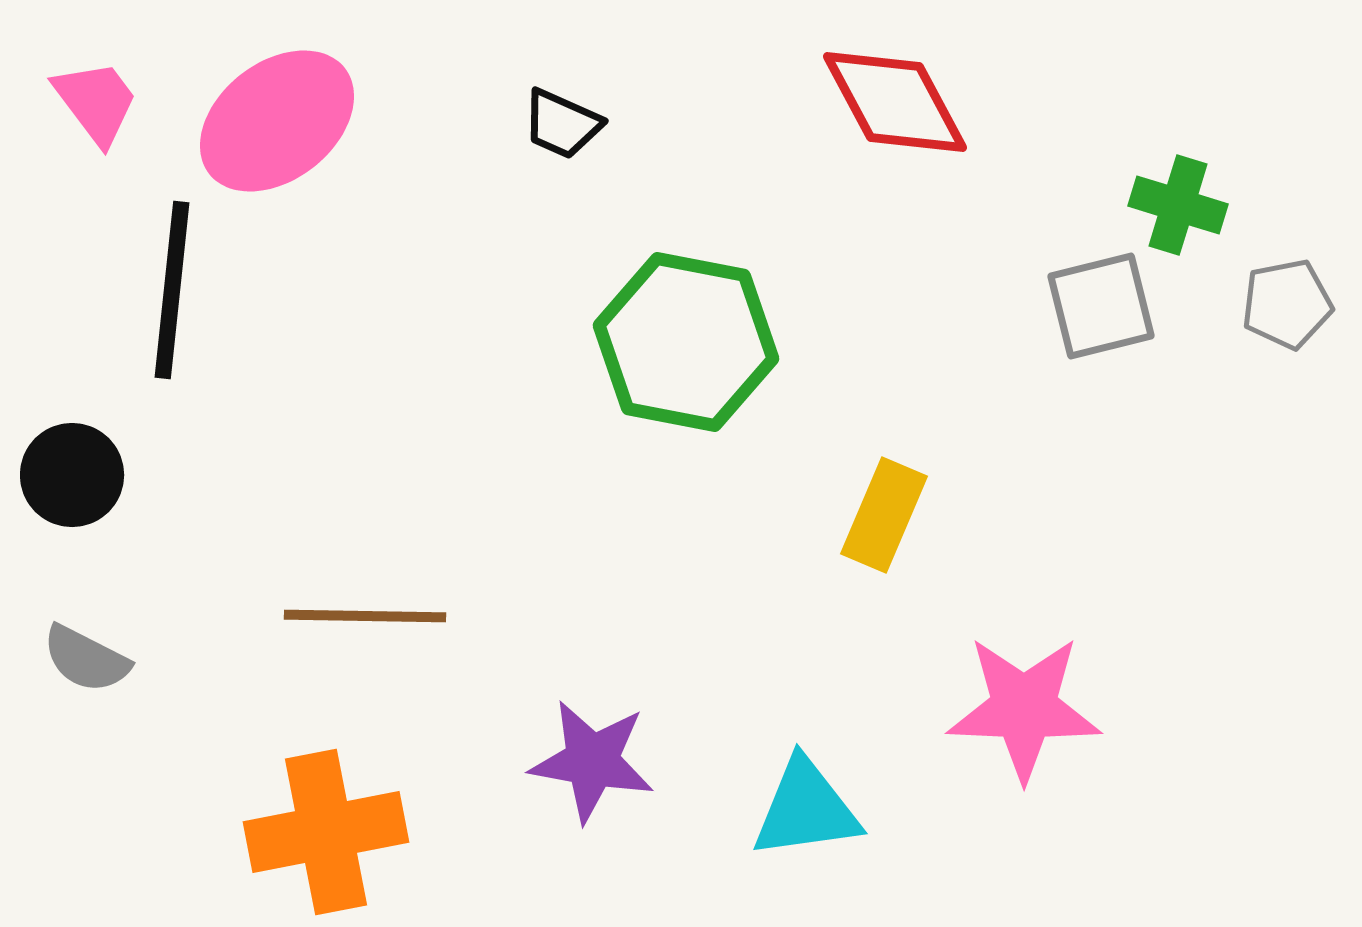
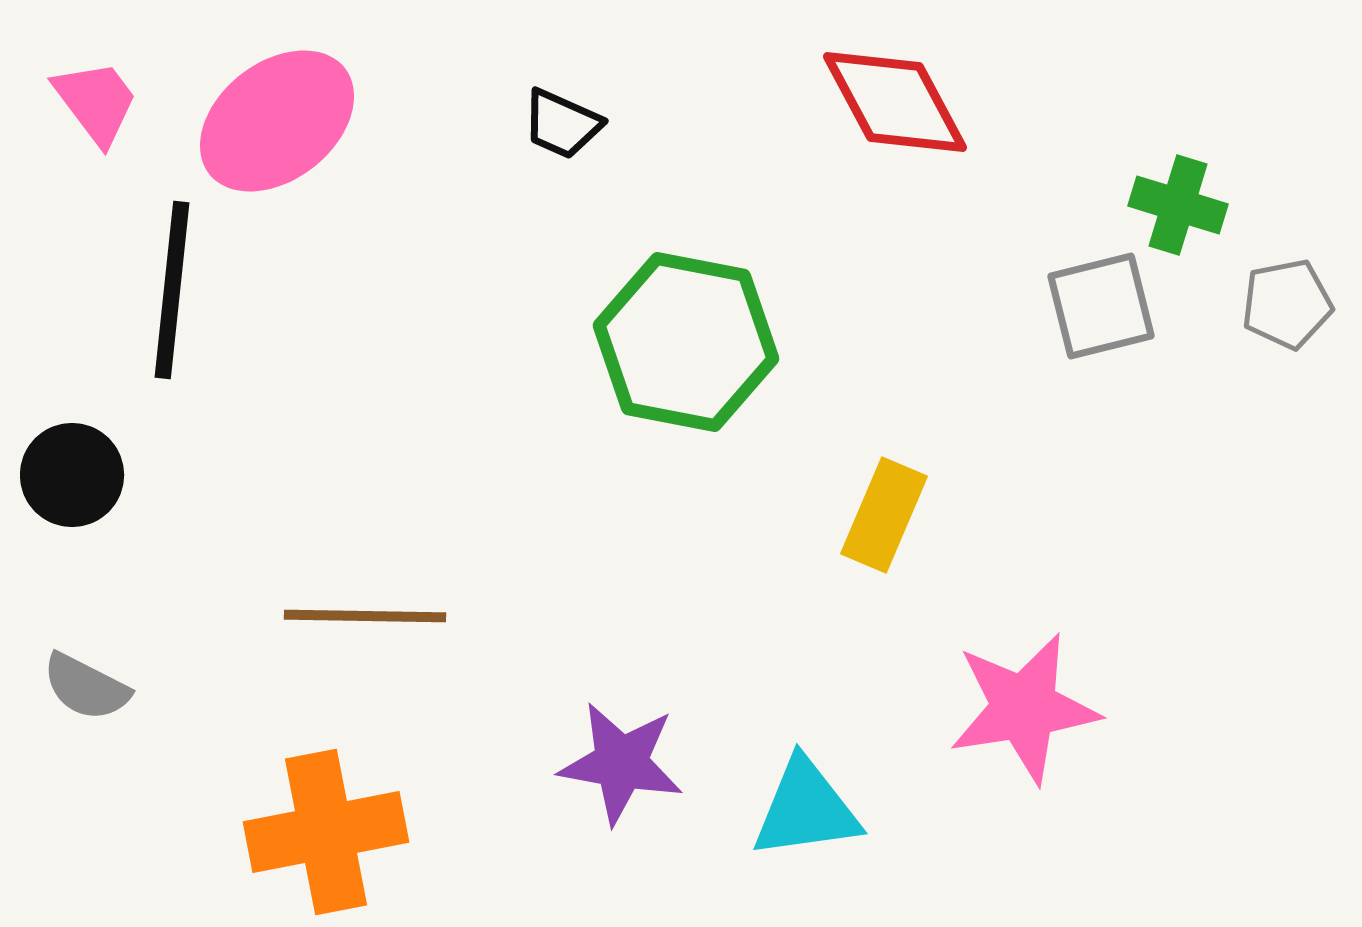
gray semicircle: moved 28 px down
pink star: rotated 11 degrees counterclockwise
purple star: moved 29 px right, 2 px down
